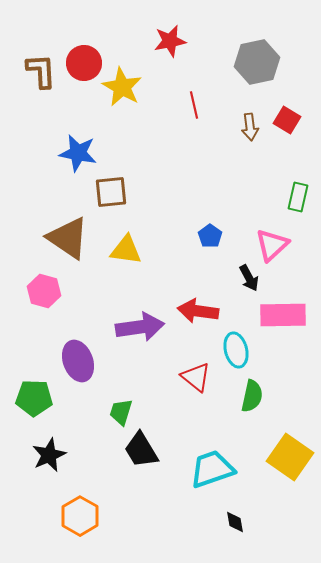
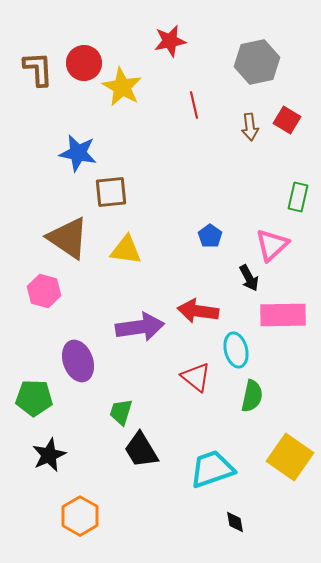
brown L-shape: moved 3 px left, 2 px up
